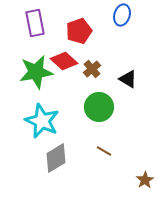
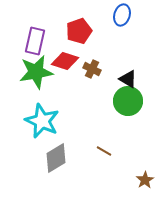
purple rectangle: moved 18 px down; rotated 24 degrees clockwise
red diamond: moved 1 px right; rotated 24 degrees counterclockwise
brown cross: rotated 24 degrees counterclockwise
green circle: moved 29 px right, 6 px up
